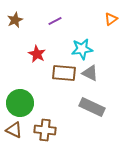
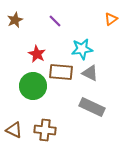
purple line: rotated 72 degrees clockwise
brown rectangle: moved 3 px left, 1 px up
green circle: moved 13 px right, 17 px up
